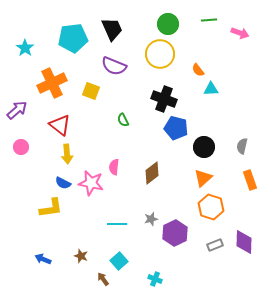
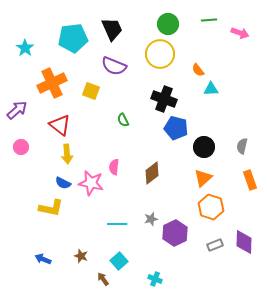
yellow L-shape: rotated 20 degrees clockwise
